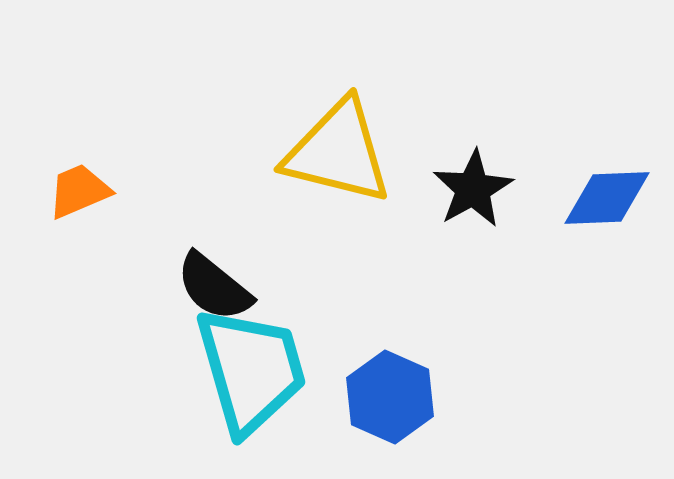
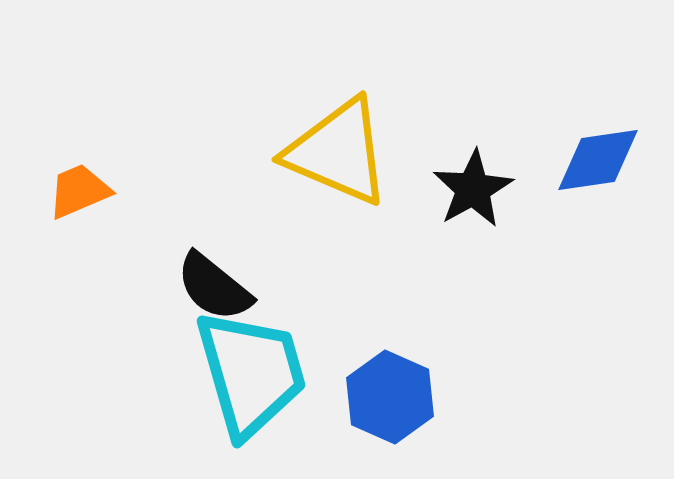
yellow triangle: rotated 9 degrees clockwise
blue diamond: moved 9 px left, 38 px up; rotated 6 degrees counterclockwise
cyan trapezoid: moved 3 px down
